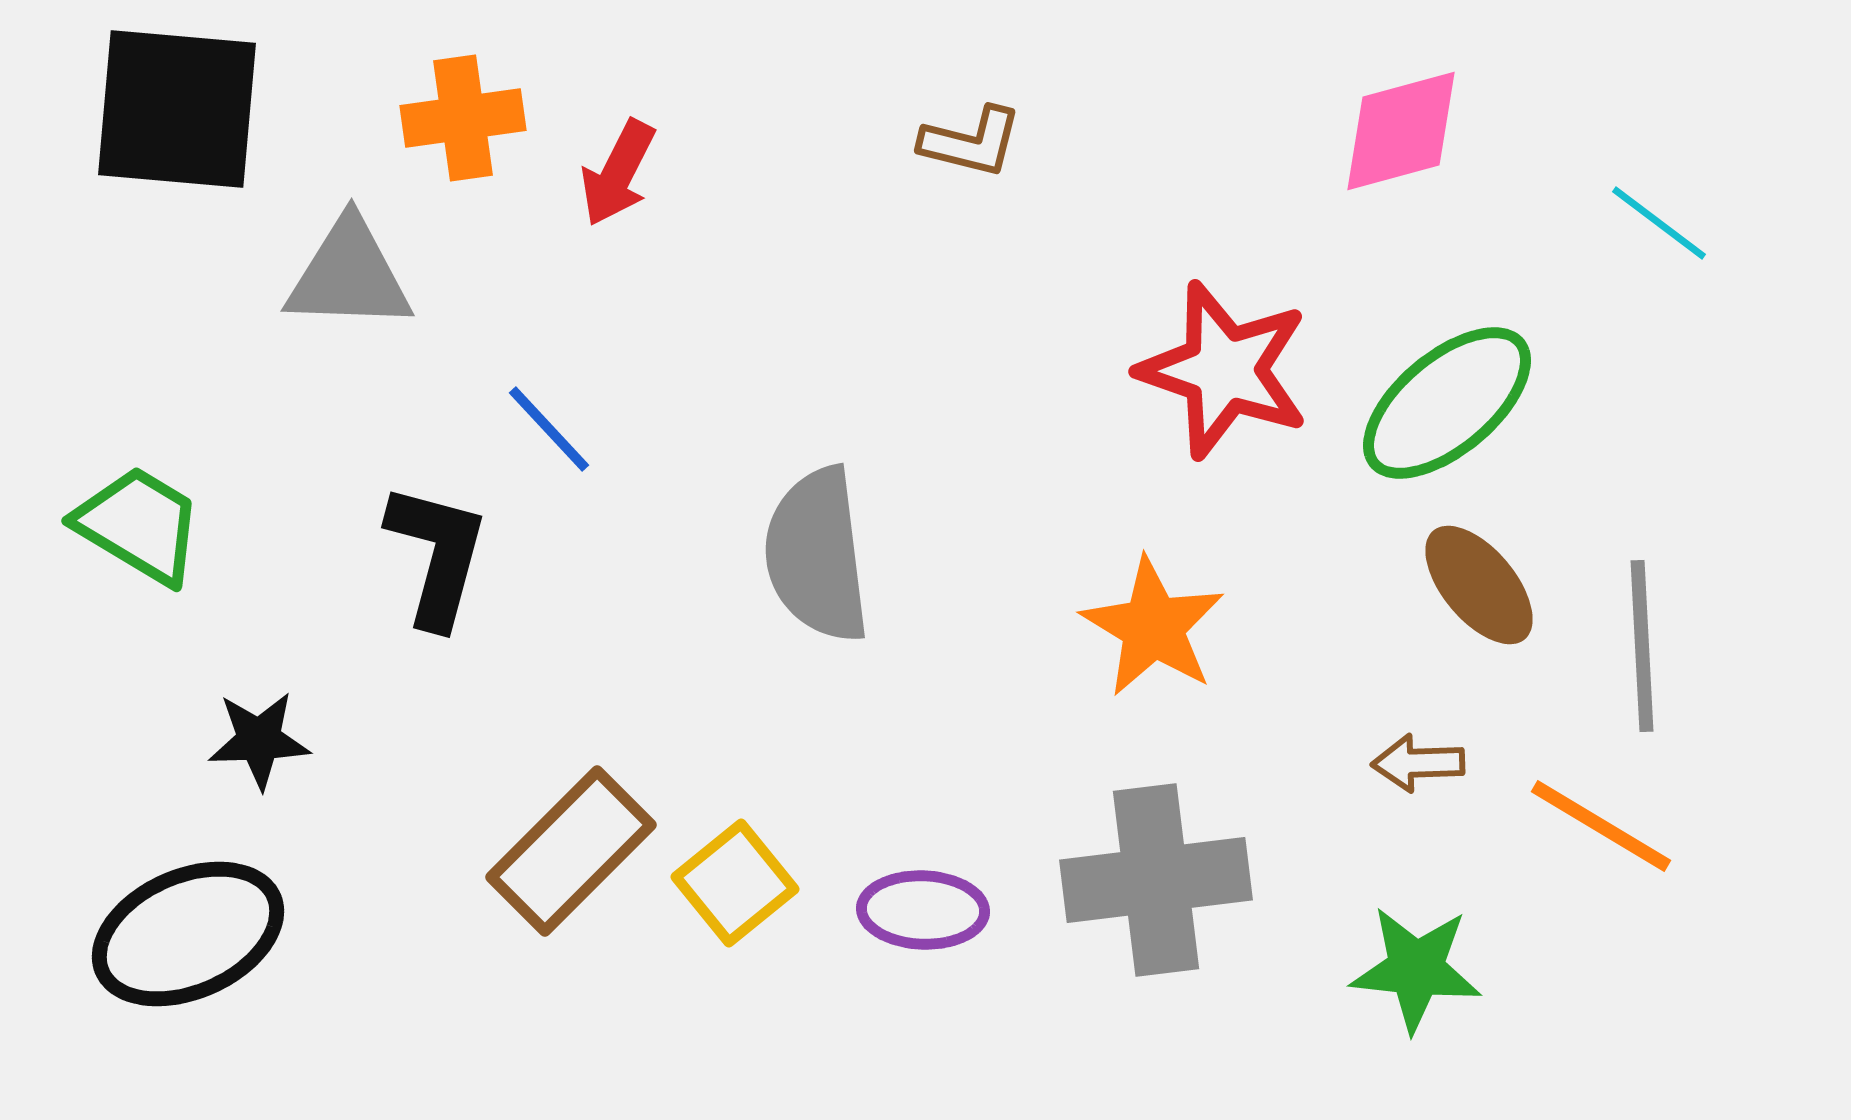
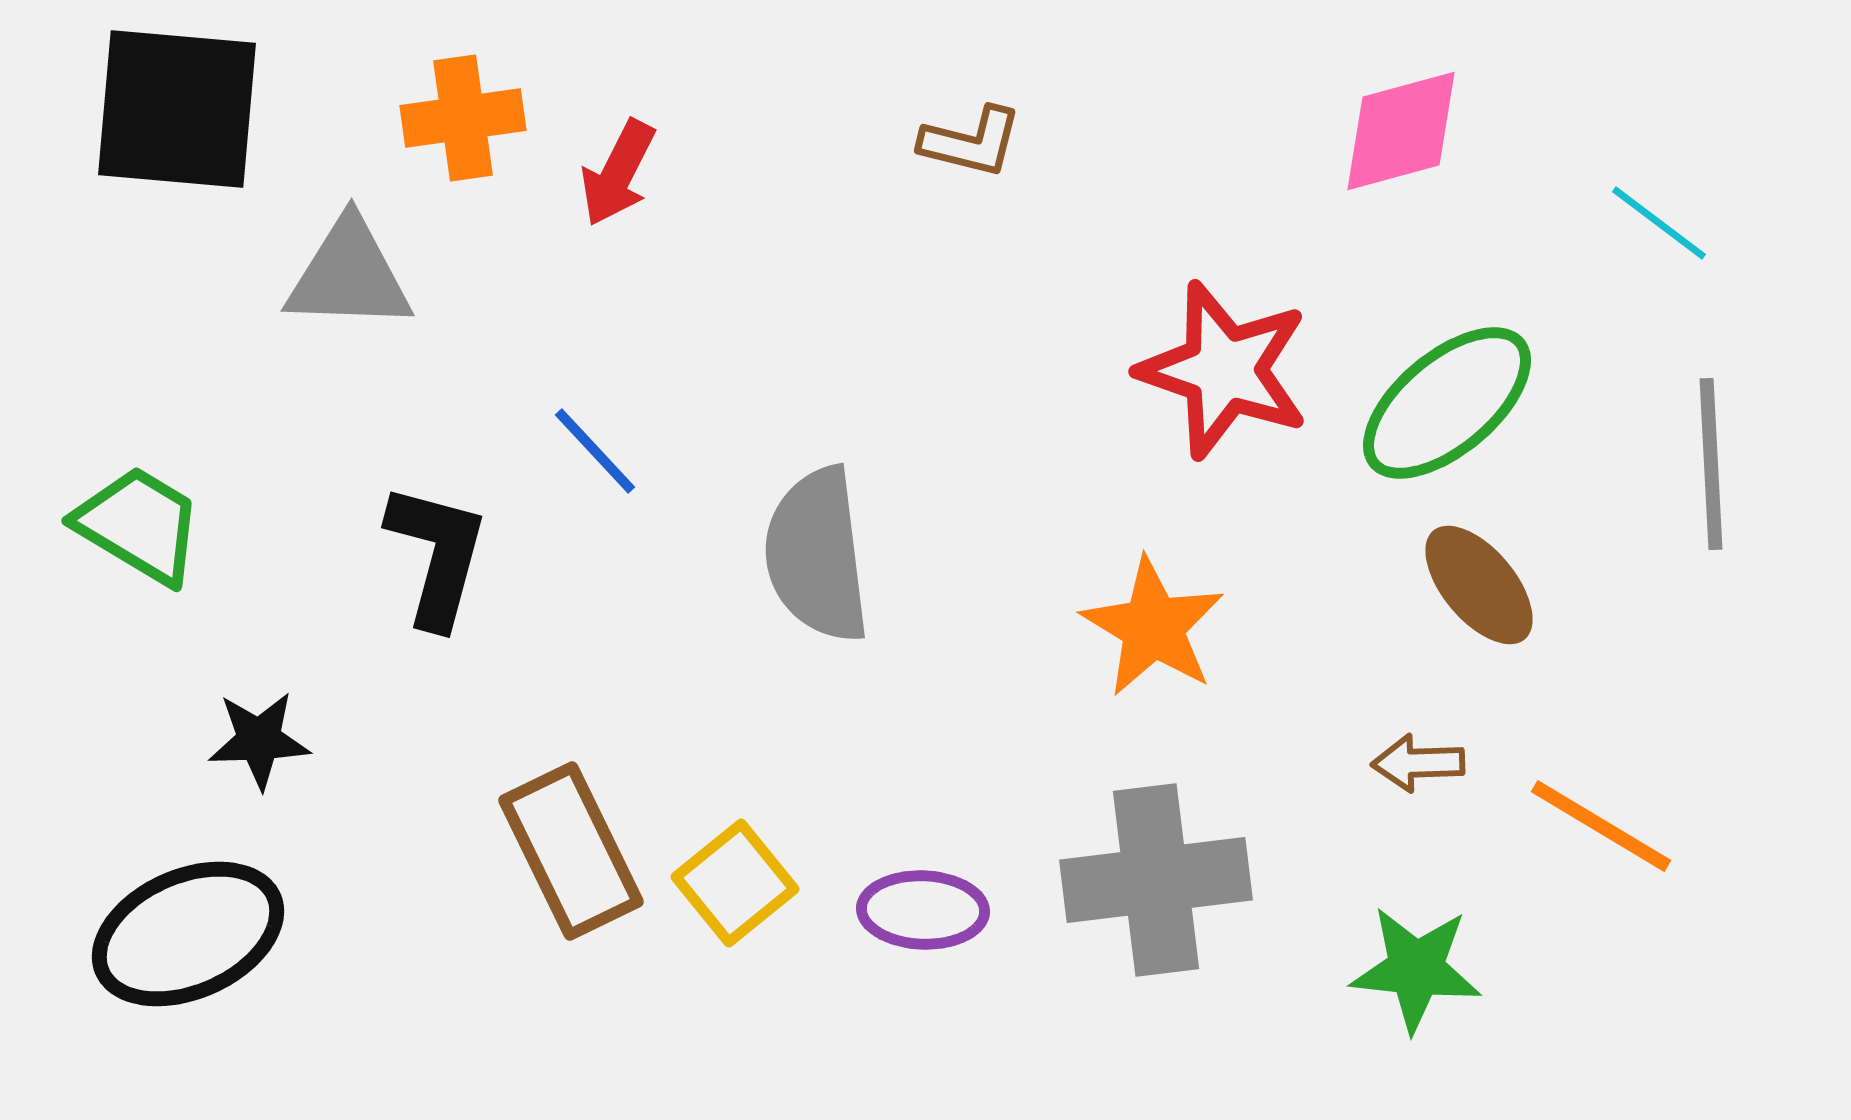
blue line: moved 46 px right, 22 px down
gray line: moved 69 px right, 182 px up
brown rectangle: rotated 71 degrees counterclockwise
